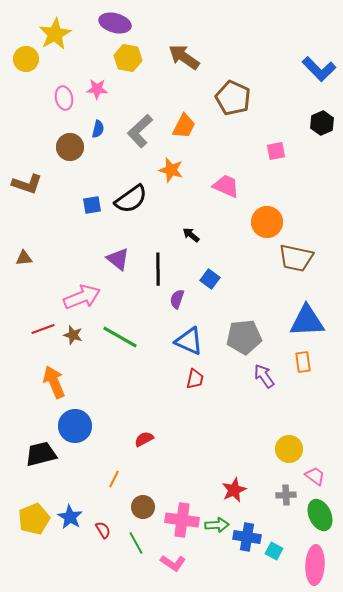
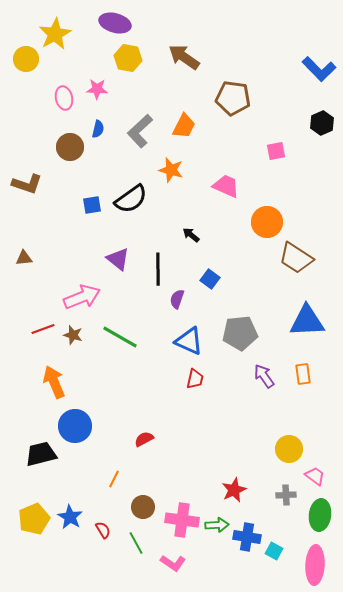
brown pentagon at (233, 98): rotated 16 degrees counterclockwise
brown trapezoid at (296, 258): rotated 21 degrees clockwise
gray pentagon at (244, 337): moved 4 px left, 4 px up
orange rectangle at (303, 362): moved 12 px down
green ellipse at (320, 515): rotated 32 degrees clockwise
